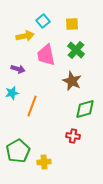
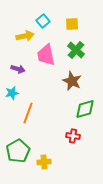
orange line: moved 4 px left, 7 px down
